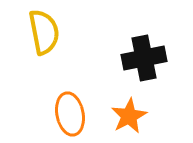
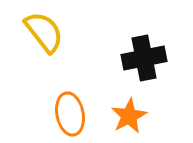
yellow semicircle: rotated 27 degrees counterclockwise
